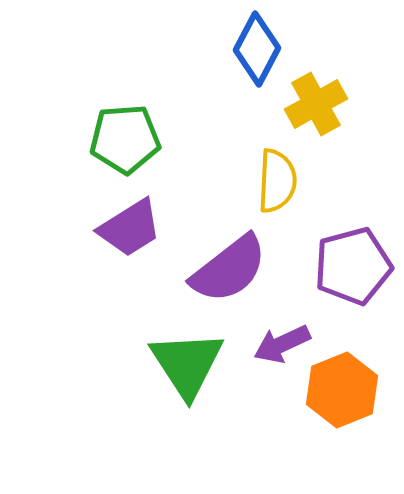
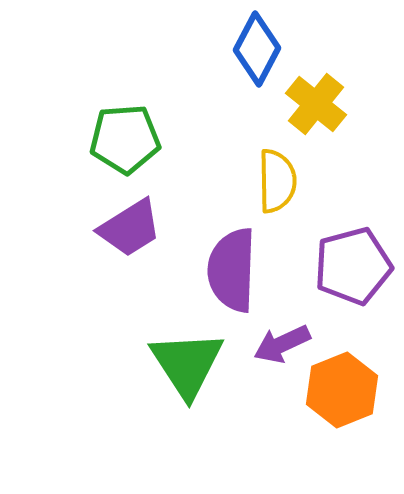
yellow cross: rotated 22 degrees counterclockwise
yellow semicircle: rotated 4 degrees counterclockwise
purple semicircle: moved 3 px right, 1 px down; rotated 130 degrees clockwise
